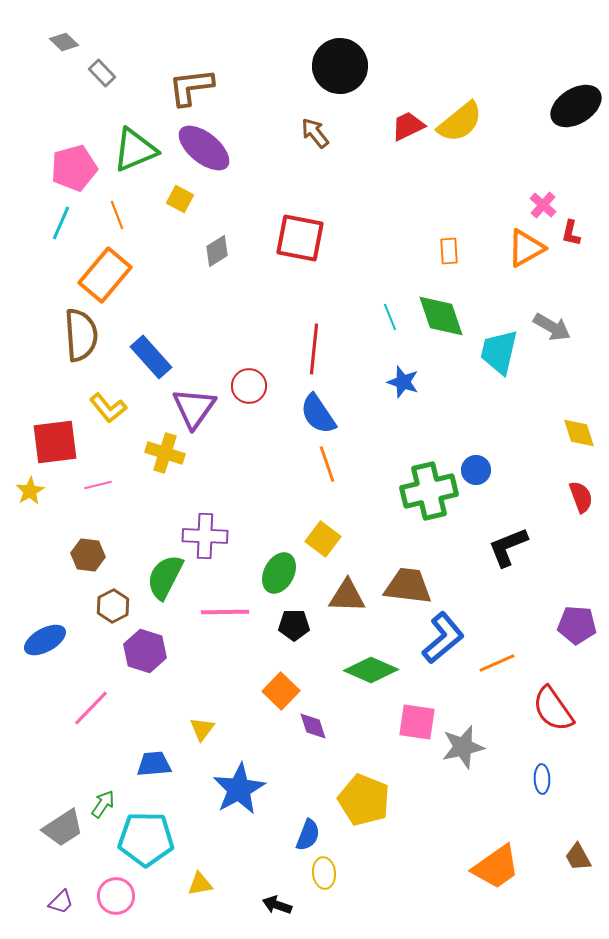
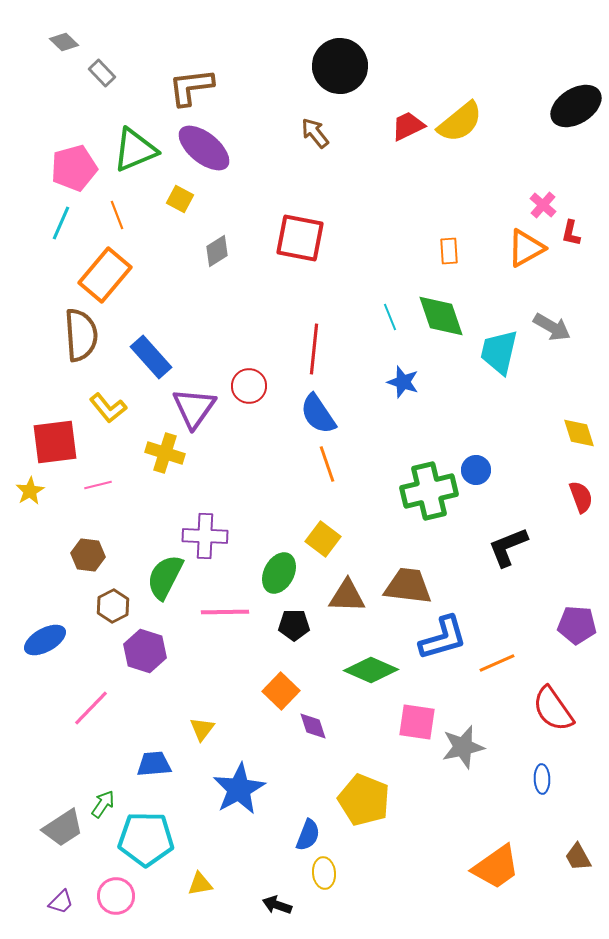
blue L-shape at (443, 638): rotated 24 degrees clockwise
